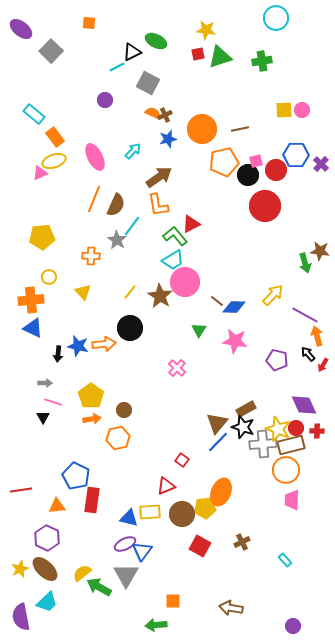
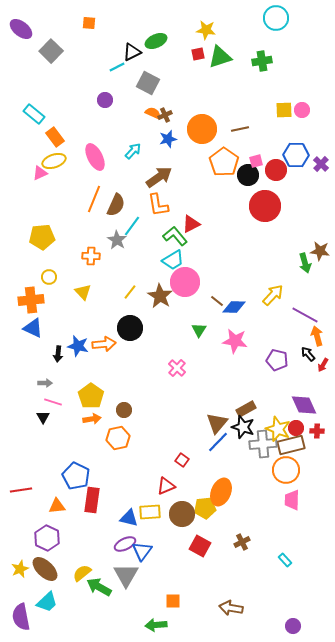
green ellipse at (156, 41): rotated 50 degrees counterclockwise
orange pentagon at (224, 162): rotated 24 degrees counterclockwise
